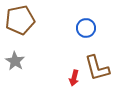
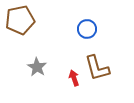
blue circle: moved 1 px right, 1 px down
gray star: moved 22 px right, 6 px down
red arrow: rotated 147 degrees clockwise
